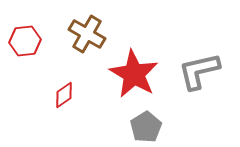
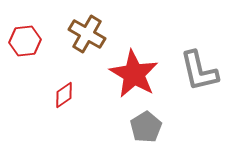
gray L-shape: rotated 90 degrees counterclockwise
